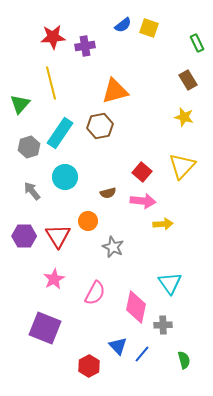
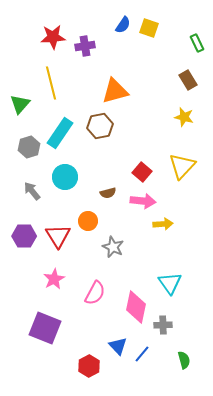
blue semicircle: rotated 18 degrees counterclockwise
